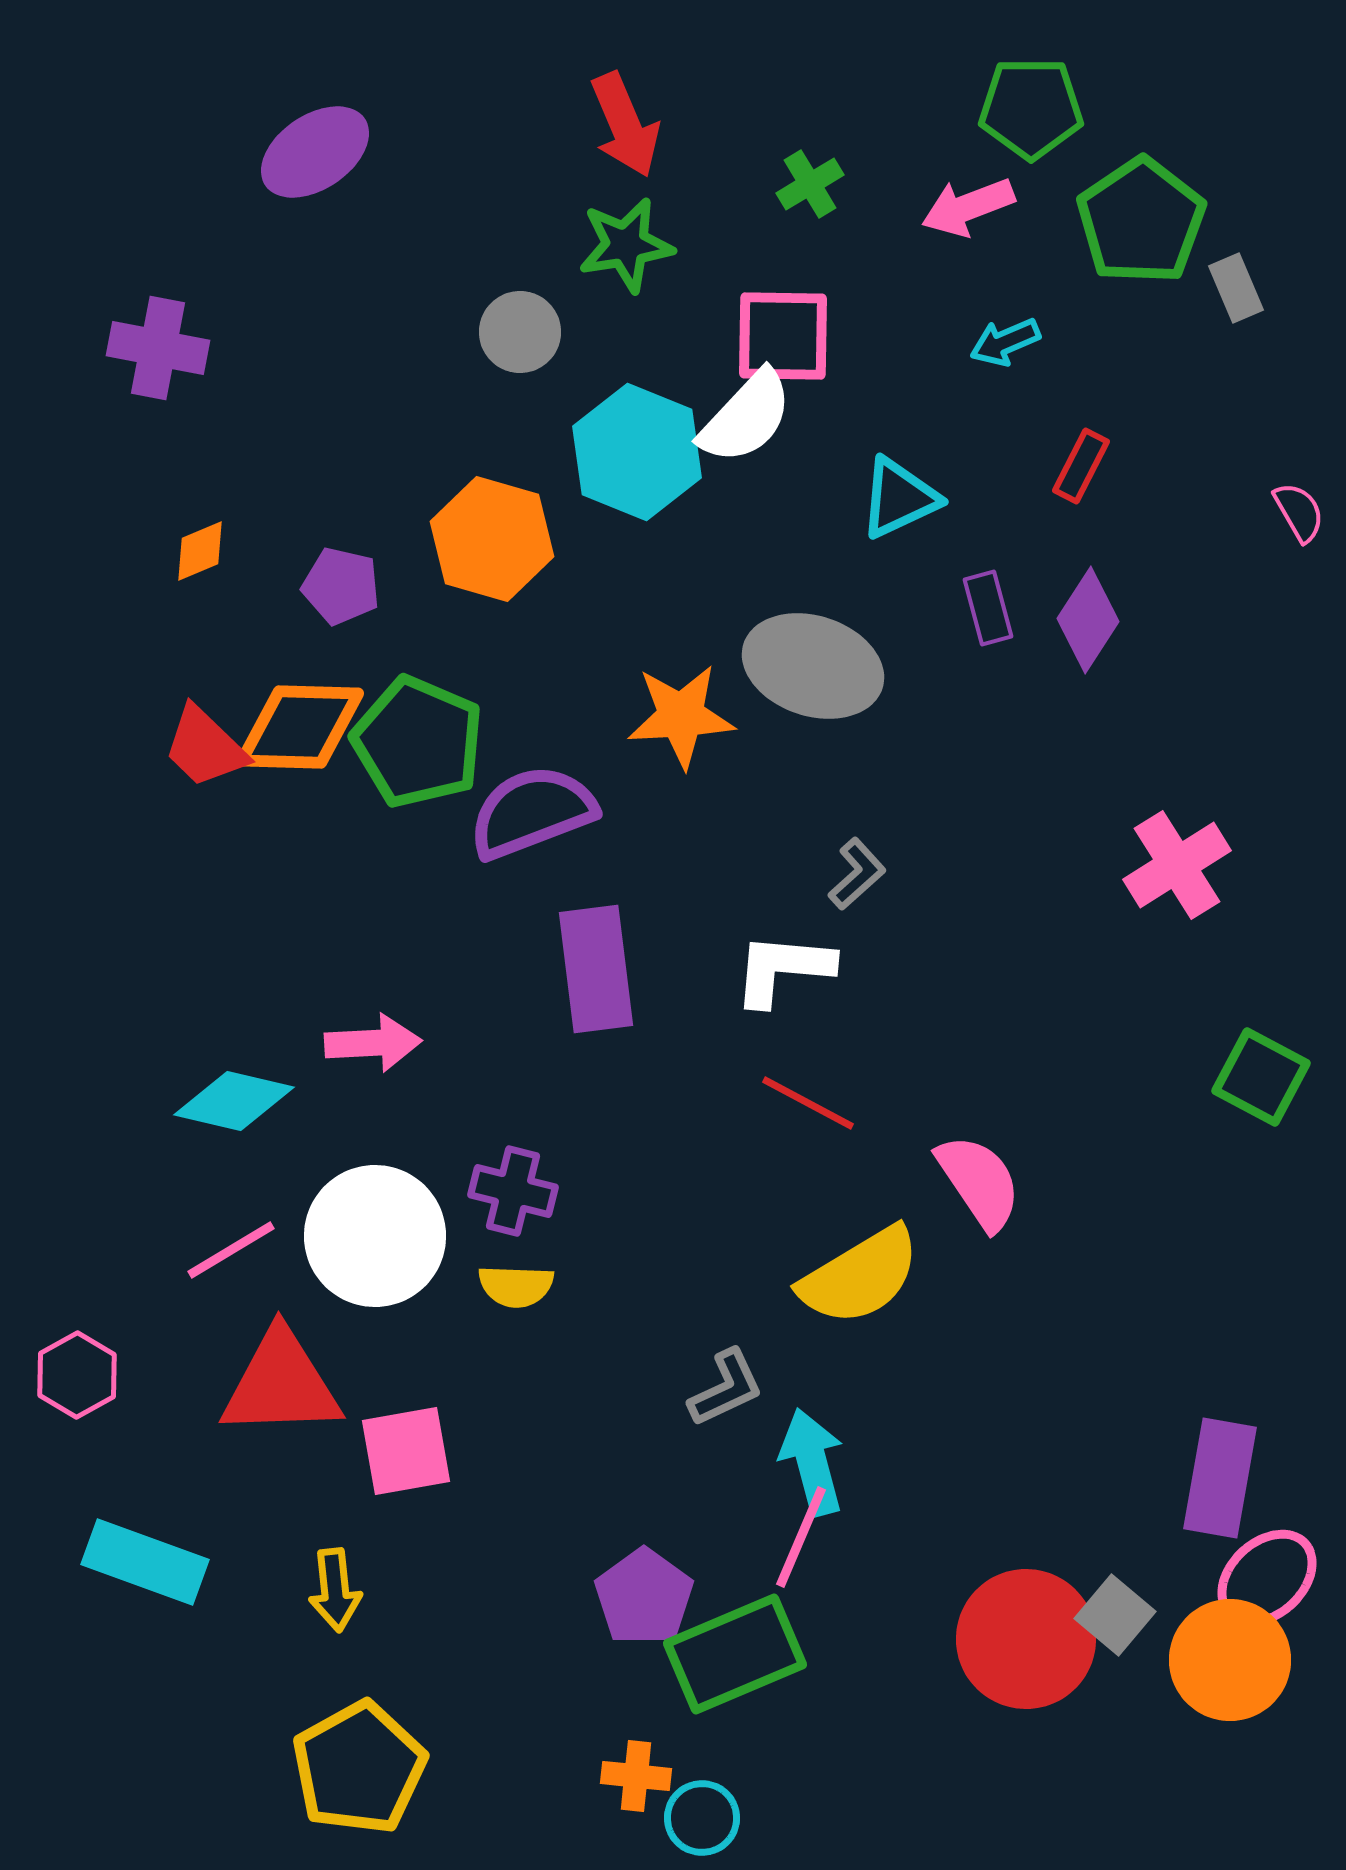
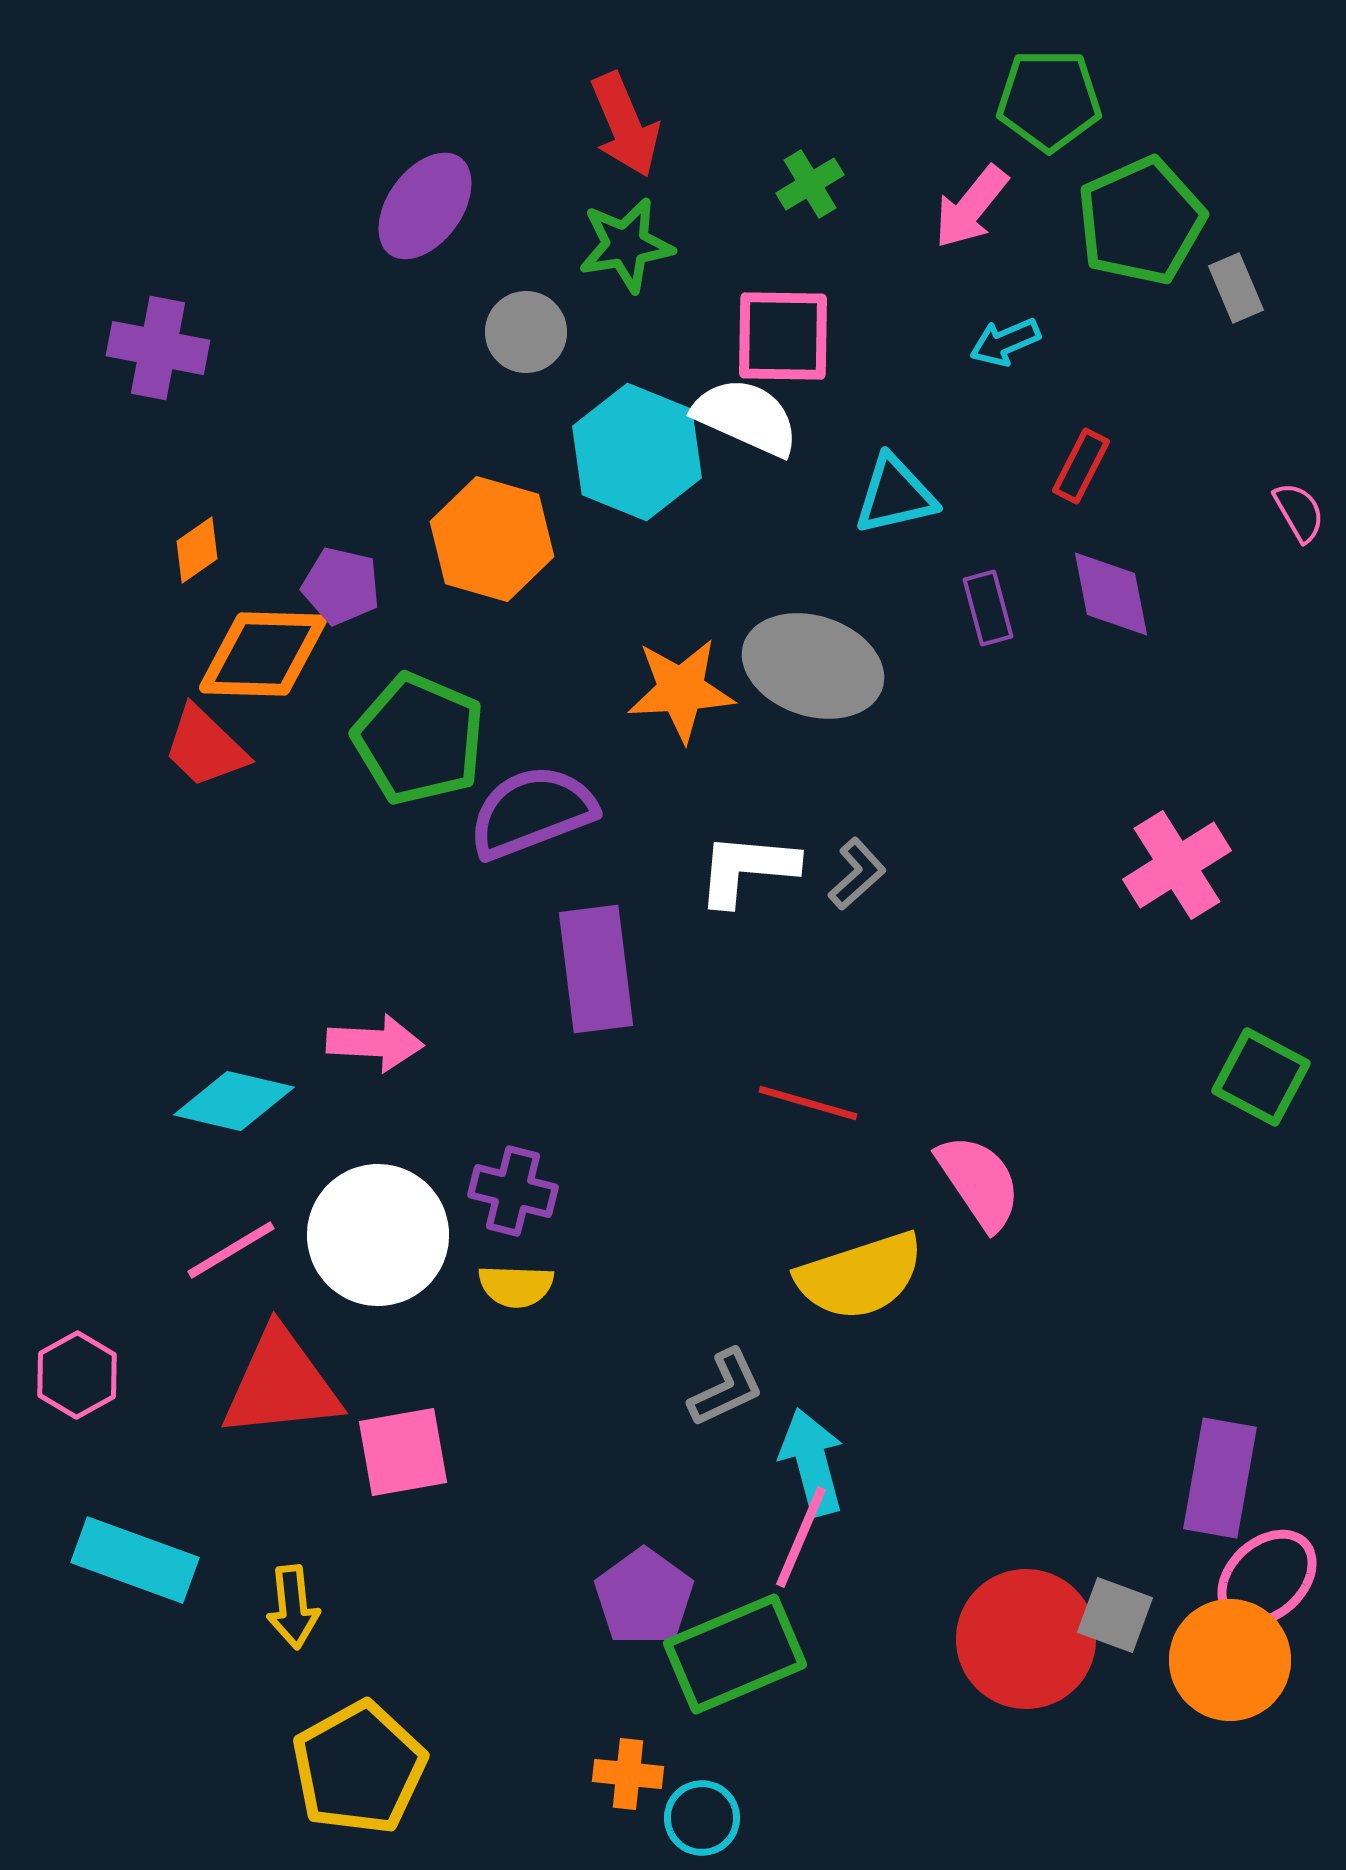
green pentagon at (1031, 108): moved 18 px right, 8 px up
purple ellipse at (315, 152): moved 110 px right, 54 px down; rotated 20 degrees counterclockwise
pink arrow at (968, 207): moved 3 px right; rotated 30 degrees counterclockwise
green pentagon at (1141, 221): rotated 10 degrees clockwise
gray circle at (520, 332): moved 6 px right
white semicircle at (746, 417): rotated 109 degrees counterclockwise
cyan triangle at (899, 498): moved 4 px left, 3 px up; rotated 12 degrees clockwise
orange diamond at (200, 551): moved 3 px left, 1 px up; rotated 12 degrees counterclockwise
purple diamond at (1088, 620): moved 23 px right, 26 px up; rotated 44 degrees counterclockwise
orange star at (681, 716): moved 26 px up
orange diamond at (300, 727): moved 37 px left, 73 px up
green pentagon at (418, 742): moved 1 px right, 3 px up
white L-shape at (783, 969): moved 36 px left, 100 px up
pink arrow at (373, 1043): moved 2 px right; rotated 6 degrees clockwise
red line at (808, 1103): rotated 12 degrees counterclockwise
white circle at (375, 1236): moved 3 px right, 1 px up
yellow semicircle at (860, 1276): rotated 13 degrees clockwise
red triangle at (281, 1384): rotated 4 degrees counterclockwise
pink square at (406, 1451): moved 3 px left, 1 px down
cyan rectangle at (145, 1562): moved 10 px left, 2 px up
yellow arrow at (335, 1590): moved 42 px left, 17 px down
gray square at (1115, 1615): rotated 20 degrees counterclockwise
orange cross at (636, 1776): moved 8 px left, 2 px up
